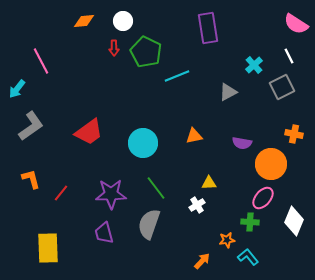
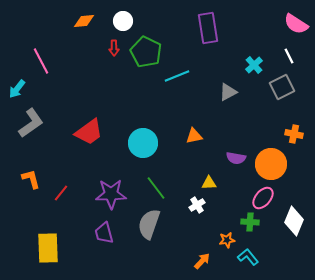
gray L-shape: moved 3 px up
purple semicircle: moved 6 px left, 15 px down
